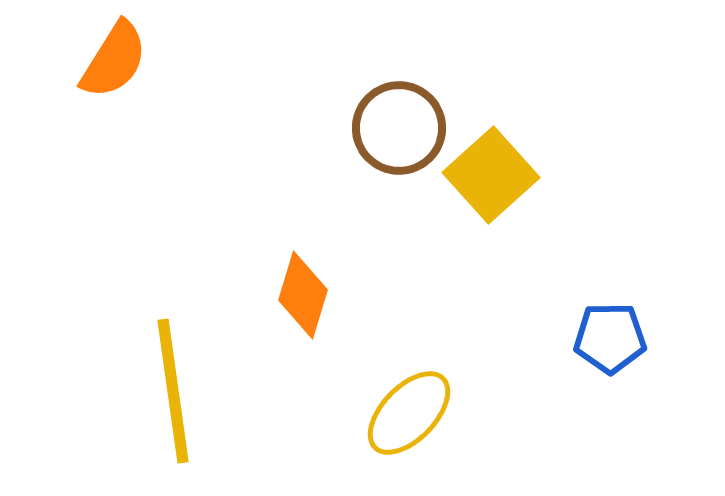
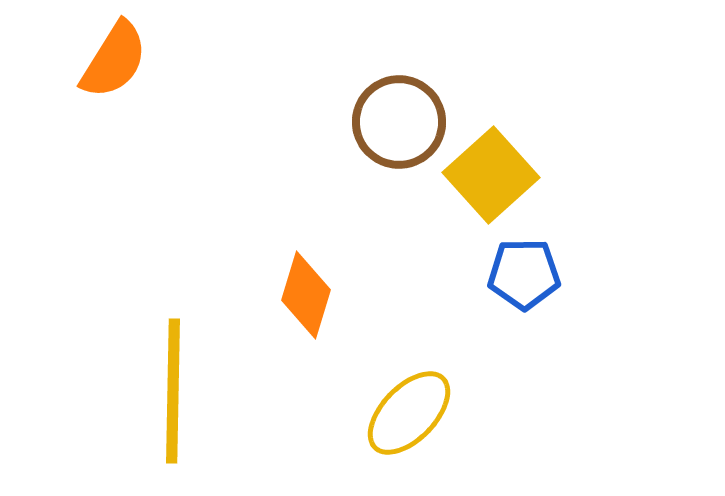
brown circle: moved 6 px up
orange diamond: moved 3 px right
blue pentagon: moved 86 px left, 64 px up
yellow line: rotated 9 degrees clockwise
